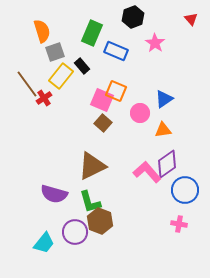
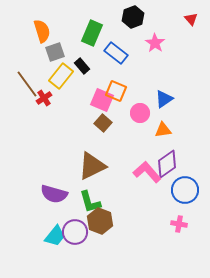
blue rectangle: moved 2 px down; rotated 15 degrees clockwise
cyan trapezoid: moved 11 px right, 7 px up
